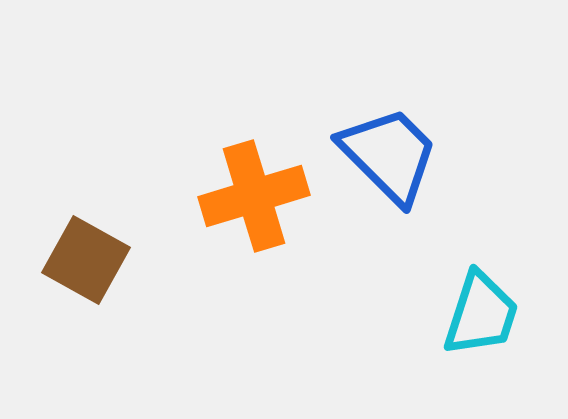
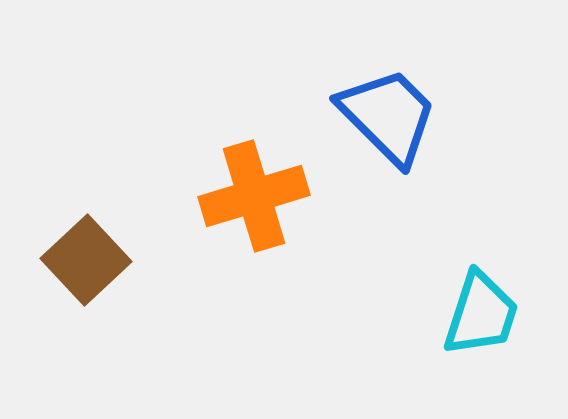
blue trapezoid: moved 1 px left, 39 px up
brown square: rotated 18 degrees clockwise
